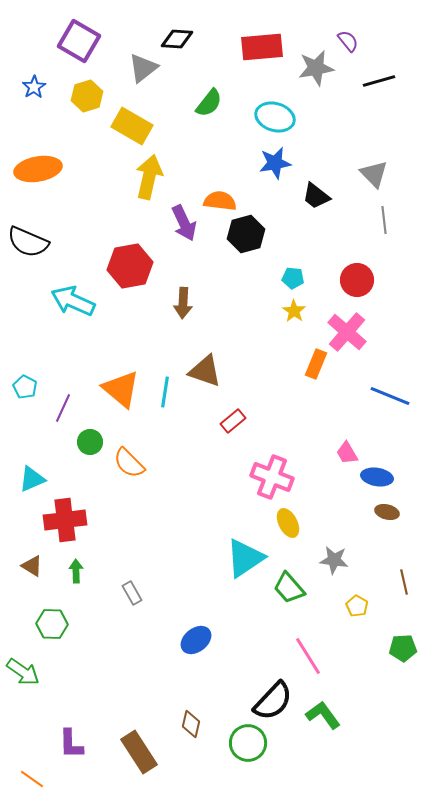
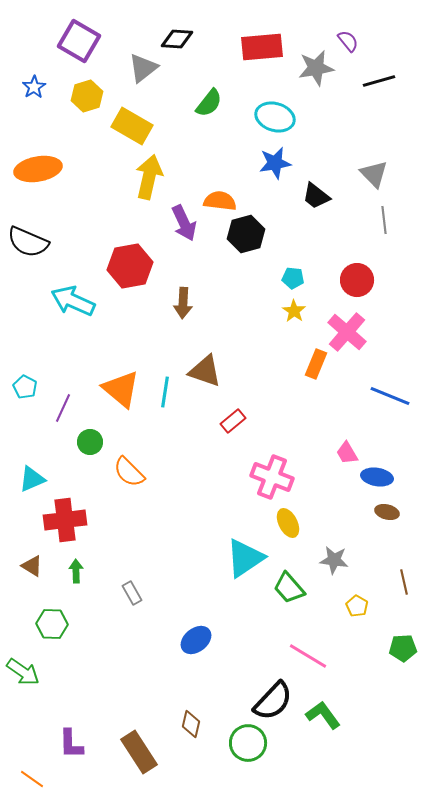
orange semicircle at (129, 463): moved 9 px down
pink line at (308, 656): rotated 27 degrees counterclockwise
